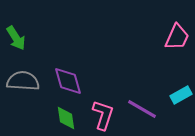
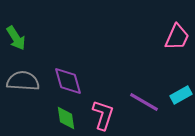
purple line: moved 2 px right, 7 px up
